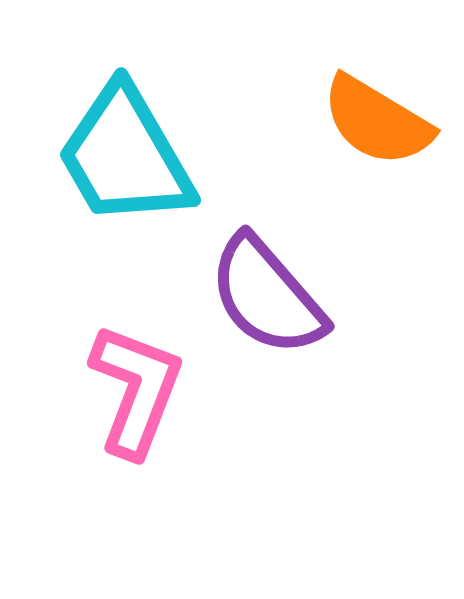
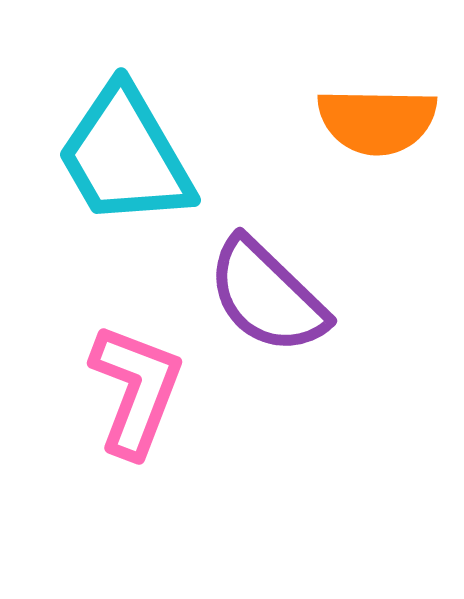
orange semicircle: rotated 30 degrees counterclockwise
purple semicircle: rotated 5 degrees counterclockwise
